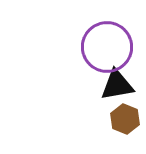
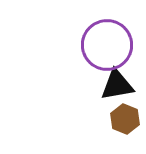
purple circle: moved 2 px up
